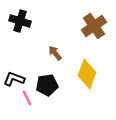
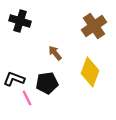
yellow diamond: moved 3 px right, 2 px up
black pentagon: moved 2 px up
